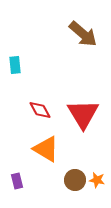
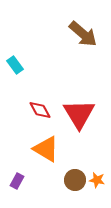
cyan rectangle: rotated 30 degrees counterclockwise
red triangle: moved 4 px left
purple rectangle: rotated 42 degrees clockwise
